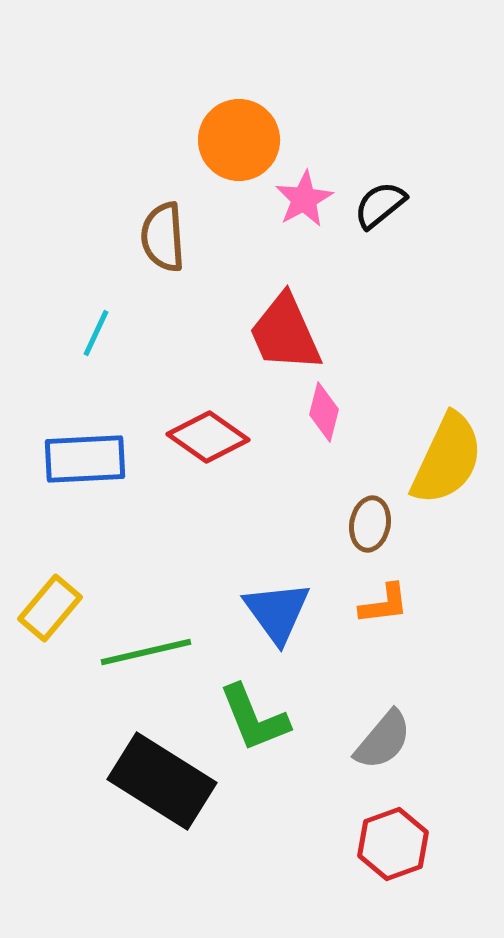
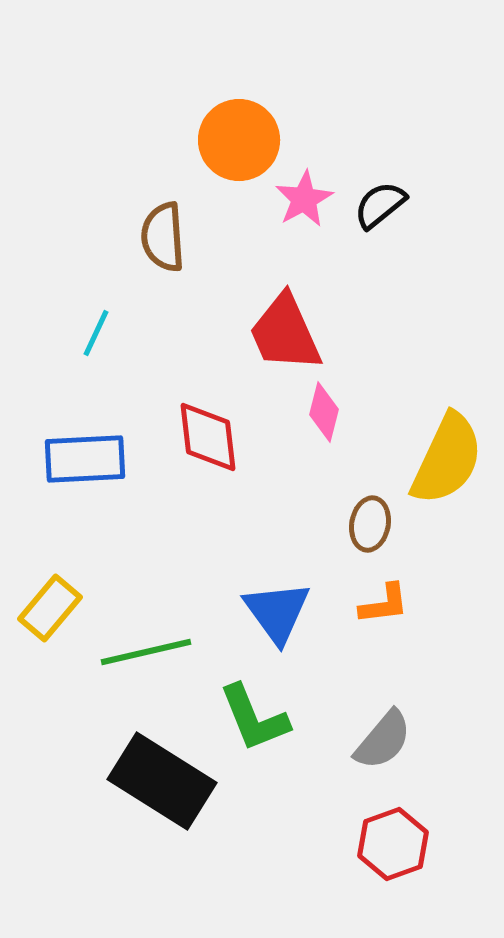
red diamond: rotated 48 degrees clockwise
